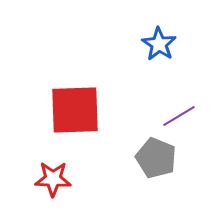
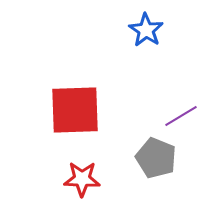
blue star: moved 13 px left, 14 px up
purple line: moved 2 px right
red star: moved 29 px right
